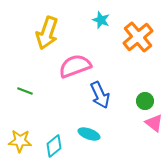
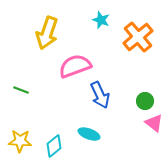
green line: moved 4 px left, 1 px up
